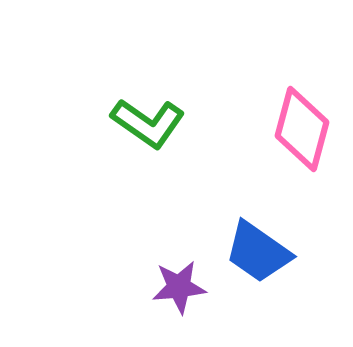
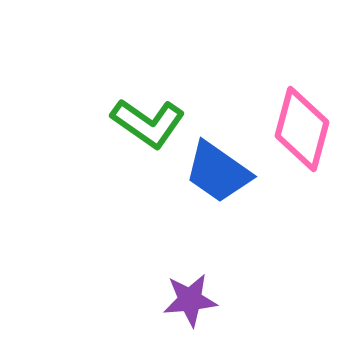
blue trapezoid: moved 40 px left, 80 px up
purple star: moved 11 px right, 13 px down
